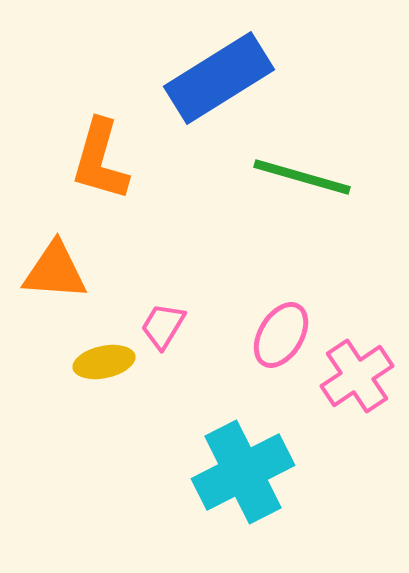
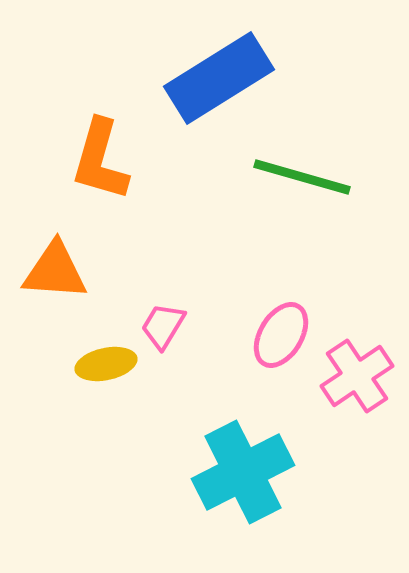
yellow ellipse: moved 2 px right, 2 px down
